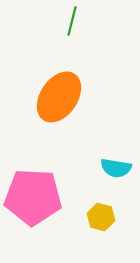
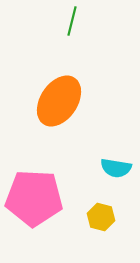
orange ellipse: moved 4 px down
pink pentagon: moved 1 px right, 1 px down
